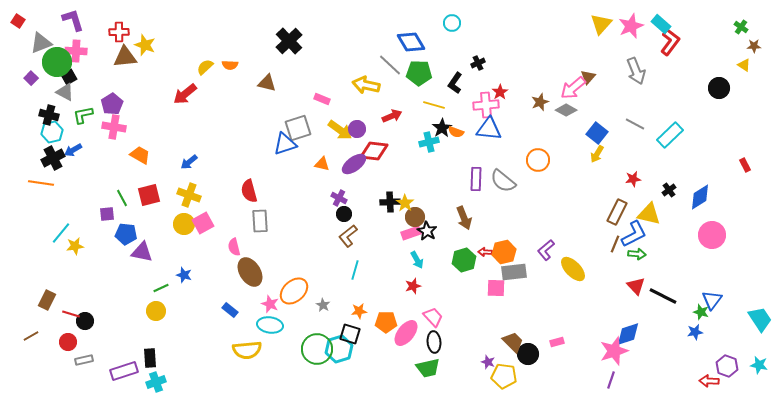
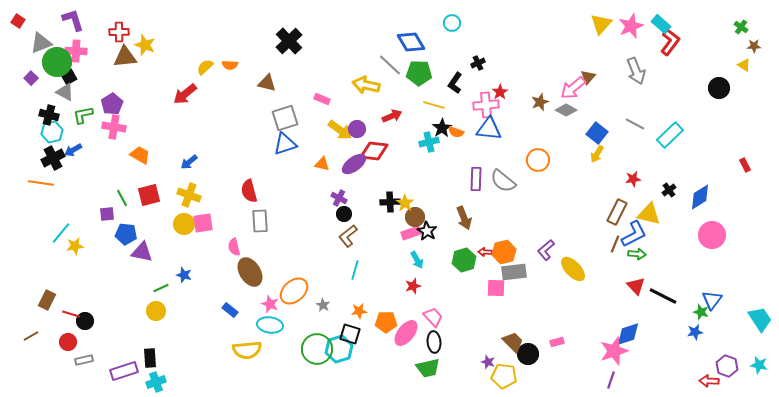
gray square at (298, 128): moved 13 px left, 10 px up
pink square at (203, 223): rotated 20 degrees clockwise
